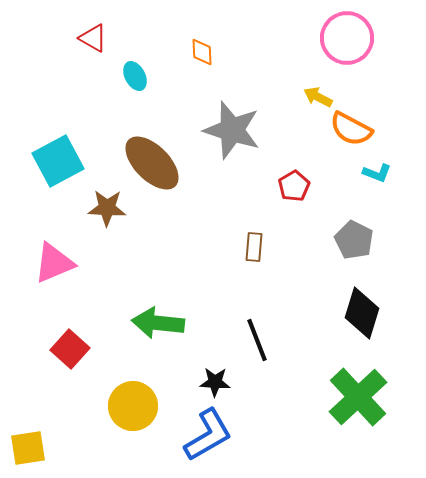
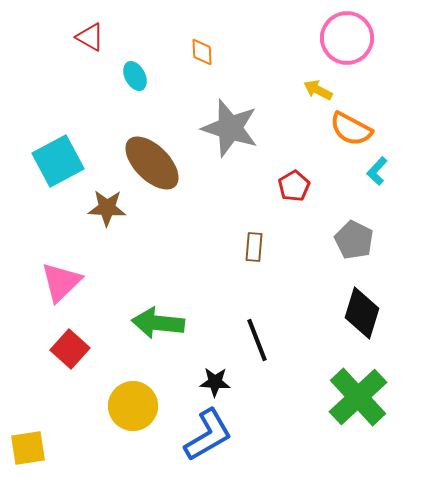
red triangle: moved 3 px left, 1 px up
yellow arrow: moved 7 px up
gray star: moved 2 px left, 2 px up
cyan L-shape: moved 2 px up; rotated 112 degrees clockwise
pink triangle: moved 7 px right, 19 px down; rotated 21 degrees counterclockwise
